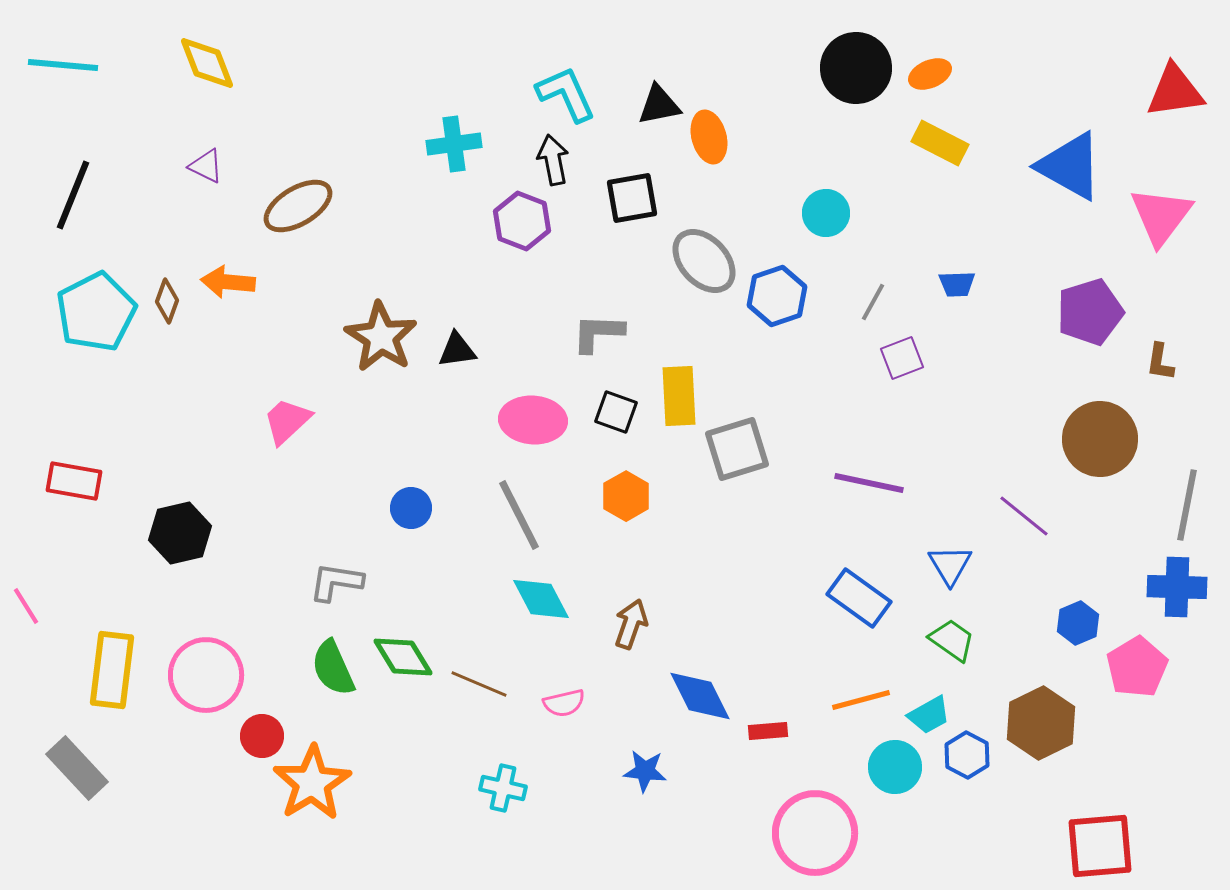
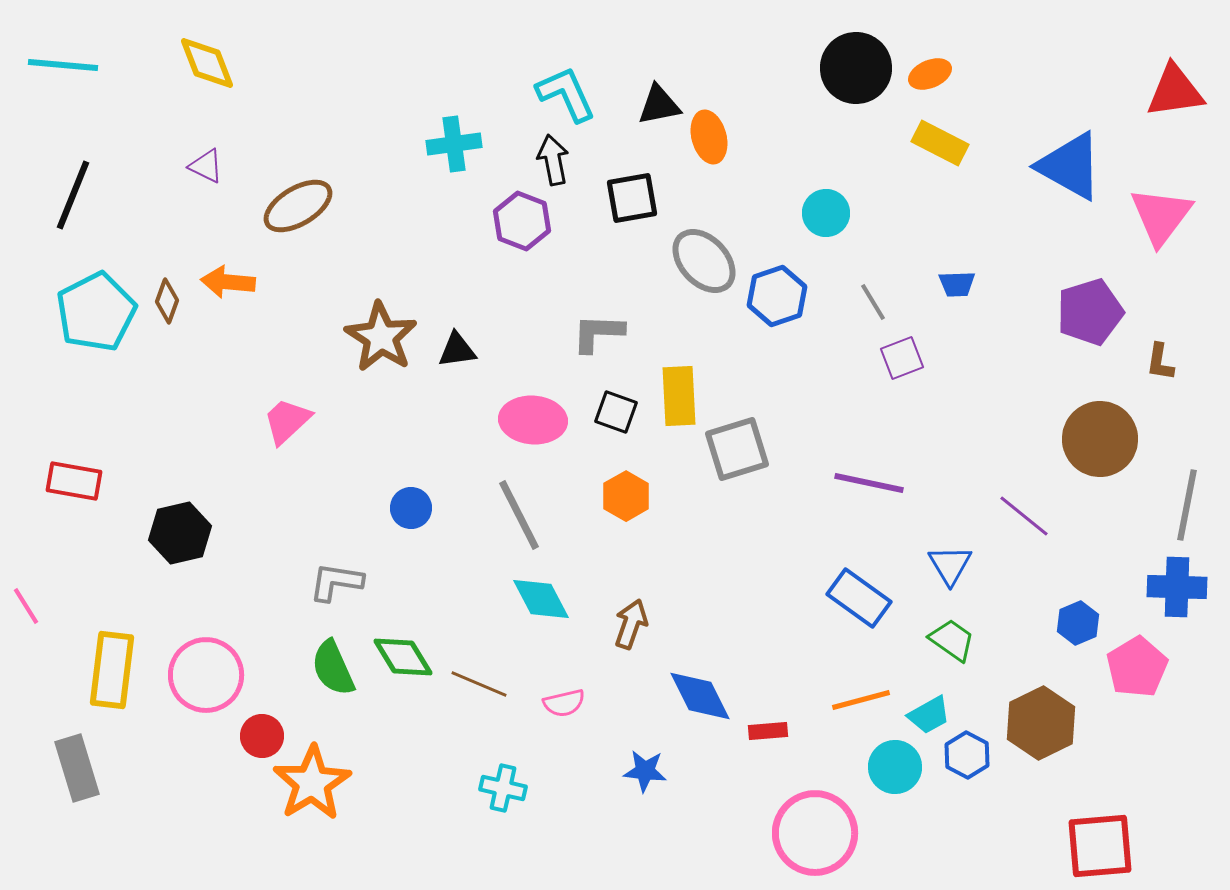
gray line at (873, 302): rotated 60 degrees counterclockwise
gray rectangle at (77, 768): rotated 26 degrees clockwise
